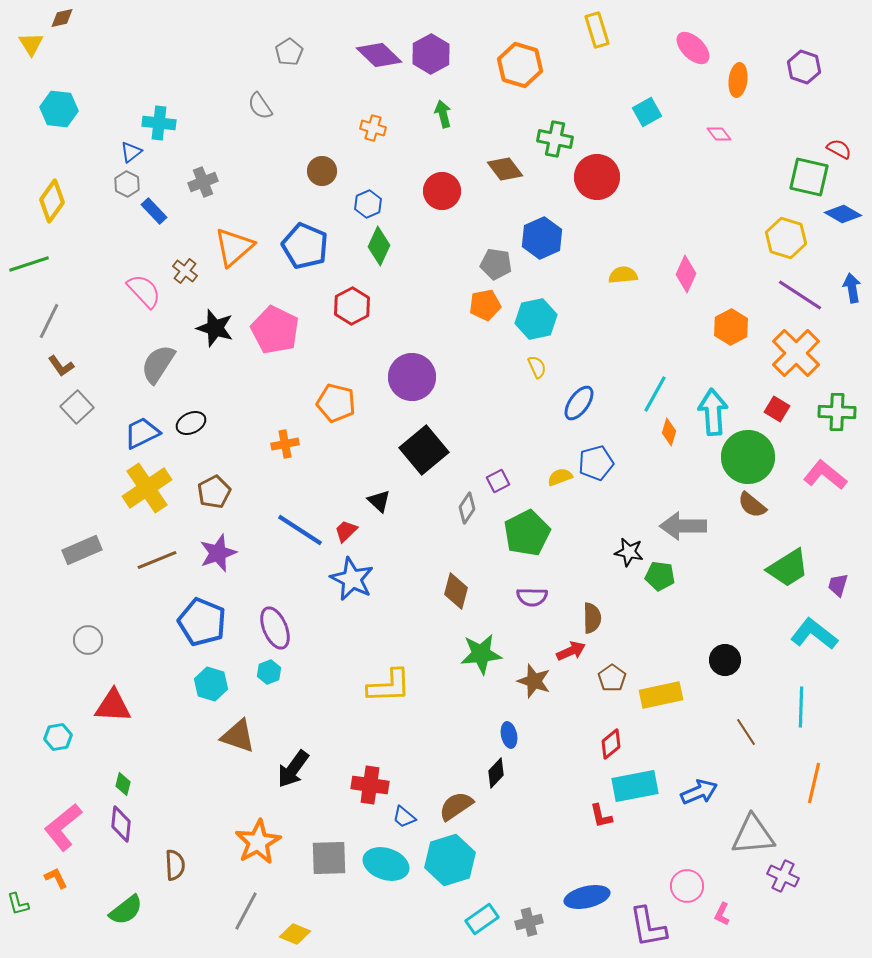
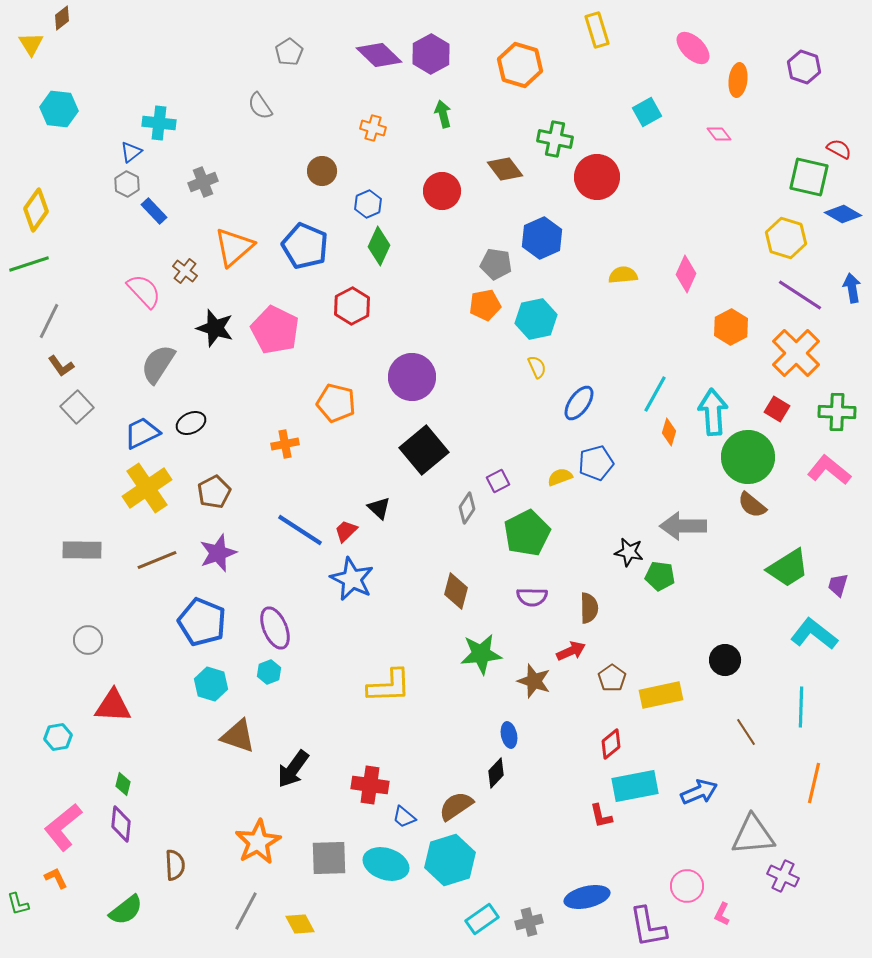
brown diamond at (62, 18): rotated 25 degrees counterclockwise
yellow diamond at (52, 201): moved 16 px left, 9 px down
pink L-shape at (825, 475): moved 4 px right, 5 px up
black triangle at (379, 501): moved 7 px down
gray rectangle at (82, 550): rotated 24 degrees clockwise
brown semicircle at (592, 618): moved 3 px left, 10 px up
yellow diamond at (295, 934): moved 5 px right, 10 px up; rotated 40 degrees clockwise
